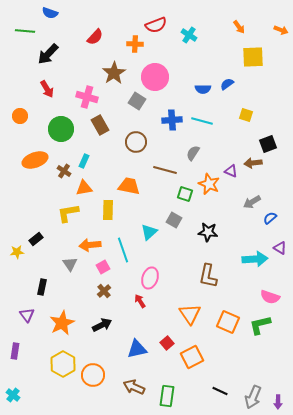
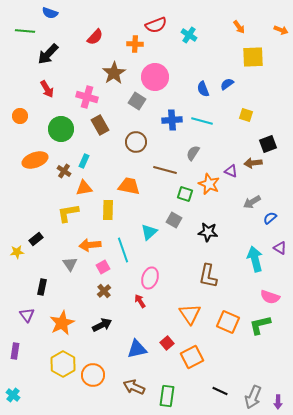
blue semicircle at (203, 89): rotated 70 degrees clockwise
cyan arrow at (255, 259): rotated 100 degrees counterclockwise
